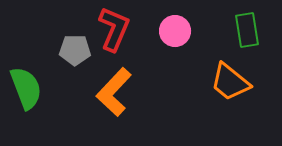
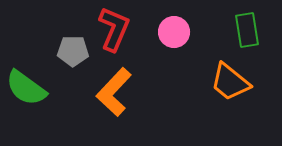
pink circle: moved 1 px left, 1 px down
gray pentagon: moved 2 px left, 1 px down
green semicircle: rotated 147 degrees clockwise
